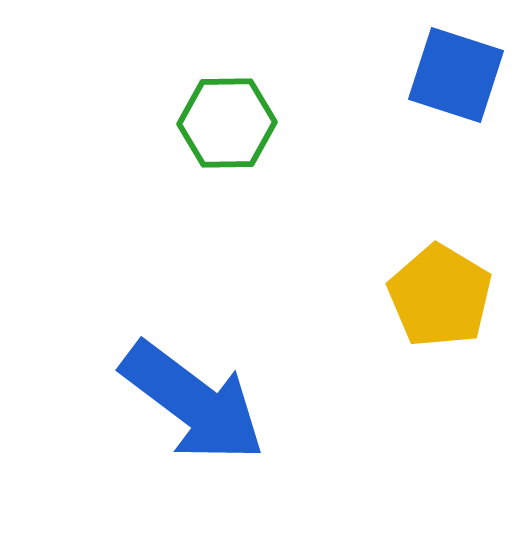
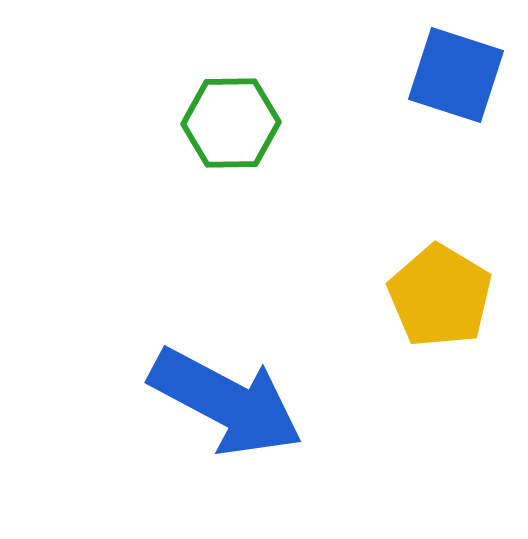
green hexagon: moved 4 px right
blue arrow: moved 33 px right; rotated 9 degrees counterclockwise
